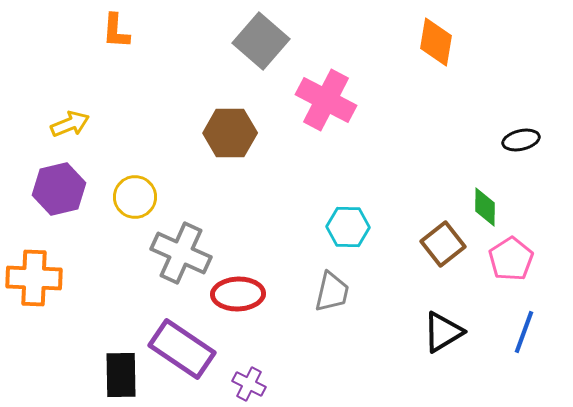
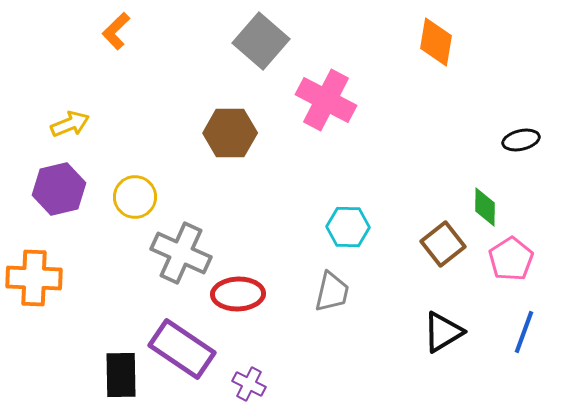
orange L-shape: rotated 42 degrees clockwise
